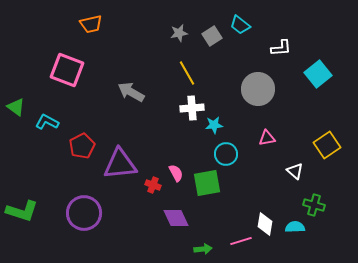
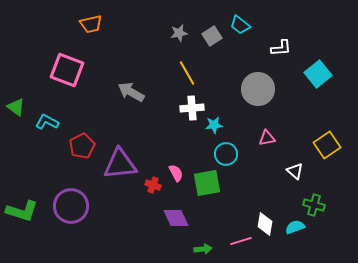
purple circle: moved 13 px left, 7 px up
cyan semicircle: rotated 18 degrees counterclockwise
